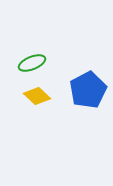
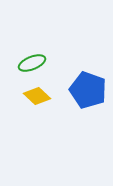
blue pentagon: rotated 24 degrees counterclockwise
